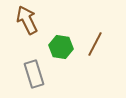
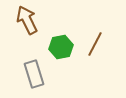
green hexagon: rotated 20 degrees counterclockwise
